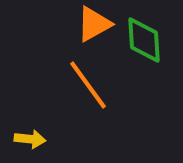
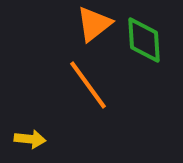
orange triangle: rotated 9 degrees counterclockwise
